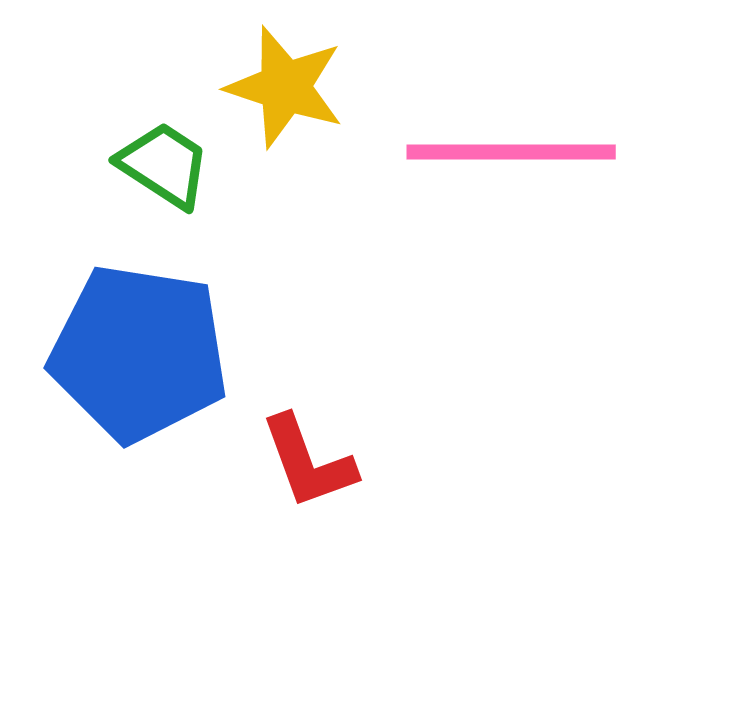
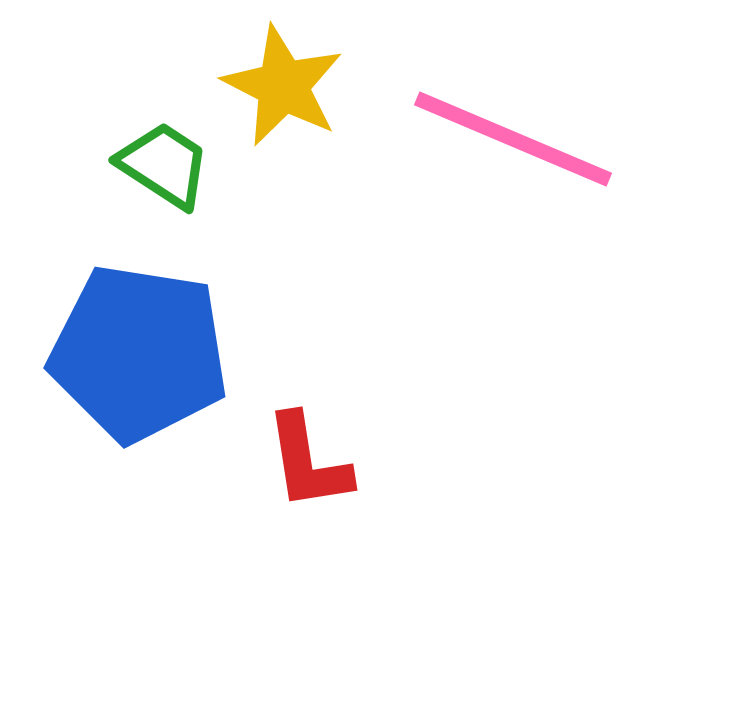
yellow star: moved 2 px left, 1 px up; rotated 9 degrees clockwise
pink line: moved 2 px right, 13 px up; rotated 23 degrees clockwise
red L-shape: rotated 11 degrees clockwise
